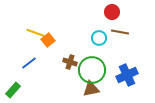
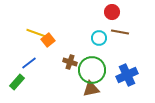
green rectangle: moved 4 px right, 8 px up
